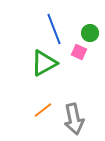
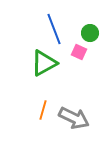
orange line: rotated 36 degrees counterclockwise
gray arrow: moved 1 px up; rotated 52 degrees counterclockwise
